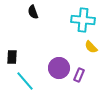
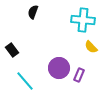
black semicircle: rotated 40 degrees clockwise
black rectangle: moved 7 px up; rotated 40 degrees counterclockwise
